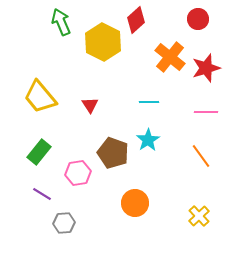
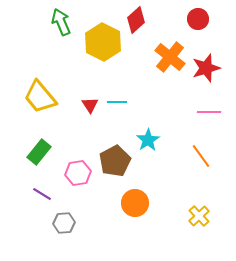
cyan line: moved 32 px left
pink line: moved 3 px right
brown pentagon: moved 2 px right, 8 px down; rotated 24 degrees clockwise
